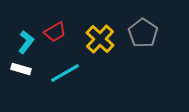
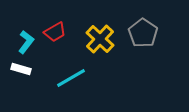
cyan line: moved 6 px right, 5 px down
